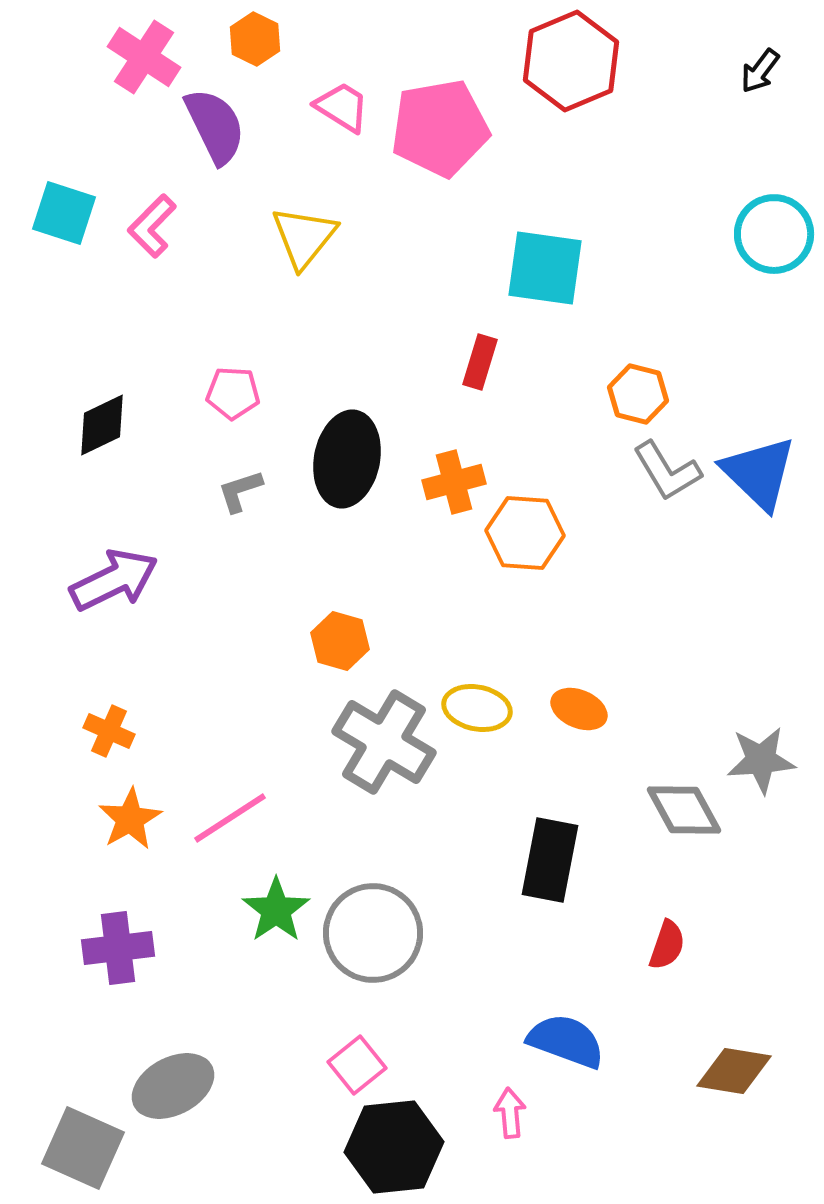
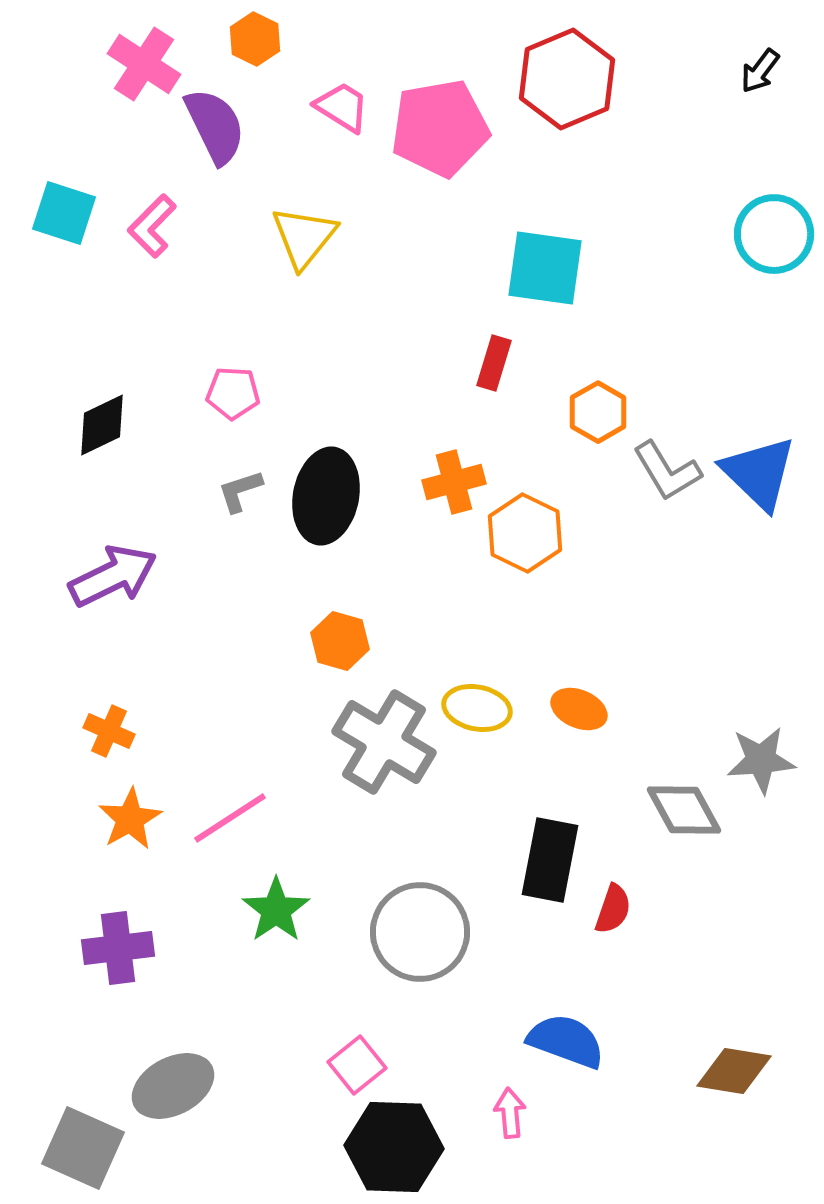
pink cross at (144, 57): moved 7 px down
red hexagon at (571, 61): moved 4 px left, 18 px down
red rectangle at (480, 362): moved 14 px right, 1 px down
orange hexagon at (638, 394): moved 40 px left, 18 px down; rotated 16 degrees clockwise
black ellipse at (347, 459): moved 21 px left, 37 px down
orange hexagon at (525, 533): rotated 22 degrees clockwise
purple arrow at (114, 580): moved 1 px left, 4 px up
gray circle at (373, 933): moved 47 px right, 1 px up
red semicircle at (667, 945): moved 54 px left, 36 px up
black hexagon at (394, 1147): rotated 8 degrees clockwise
